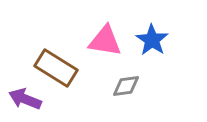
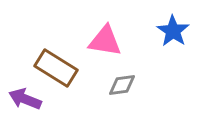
blue star: moved 21 px right, 9 px up
gray diamond: moved 4 px left, 1 px up
